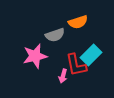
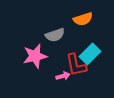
orange semicircle: moved 5 px right, 3 px up
cyan rectangle: moved 1 px left, 1 px up
pink arrow: rotated 120 degrees counterclockwise
